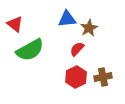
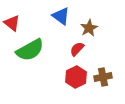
blue triangle: moved 6 px left, 3 px up; rotated 42 degrees clockwise
red triangle: moved 3 px left, 1 px up
